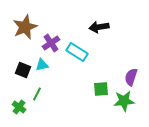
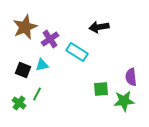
purple cross: moved 1 px left, 4 px up
purple semicircle: rotated 24 degrees counterclockwise
green cross: moved 4 px up
